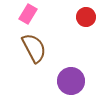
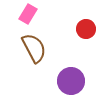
red circle: moved 12 px down
